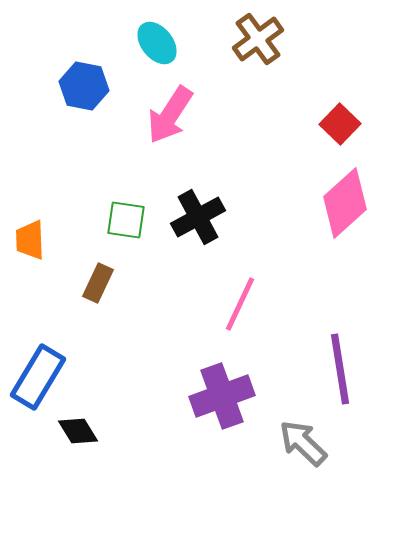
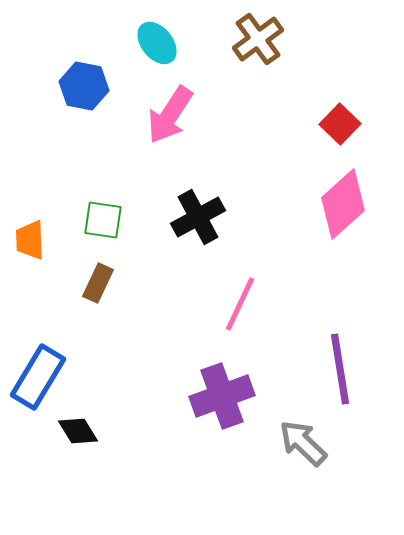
pink diamond: moved 2 px left, 1 px down
green square: moved 23 px left
